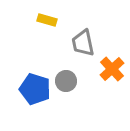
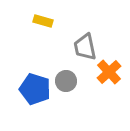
yellow rectangle: moved 4 px left, 1 px down
gray trapezoid: moved 2 px right, 4 px down
orange cross: moved 3 px left, 3 px down
